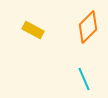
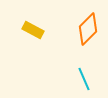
orange diamond: moved 2 px down
